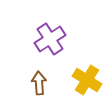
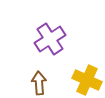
yellow cross: rotated 8 degrees counterclockwise
